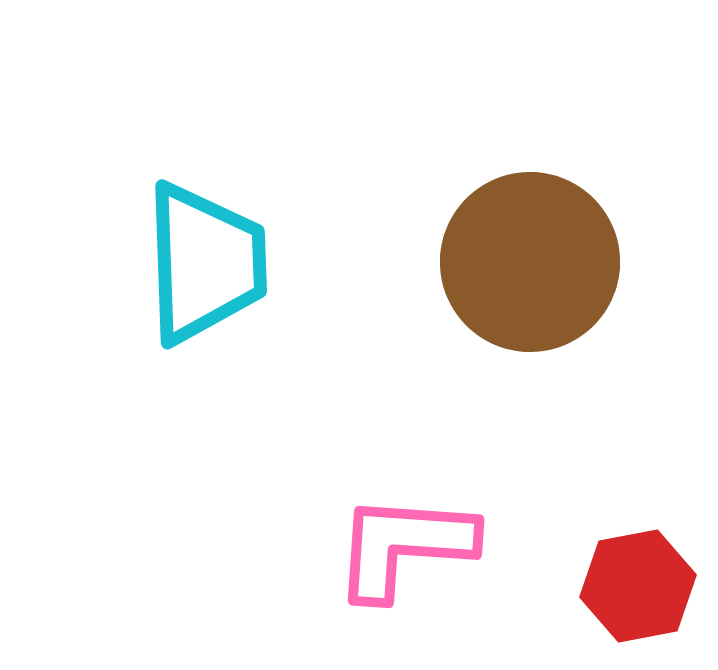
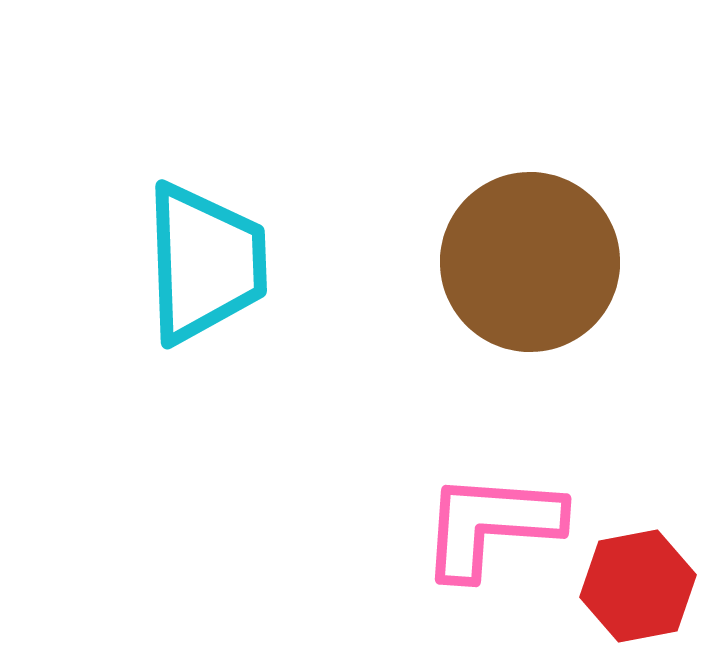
pink L-shape: moved 87 px right, 21 px up
